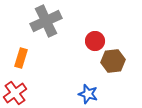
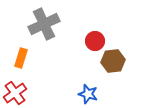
gray cross: moved 2 px left, 3 px down
